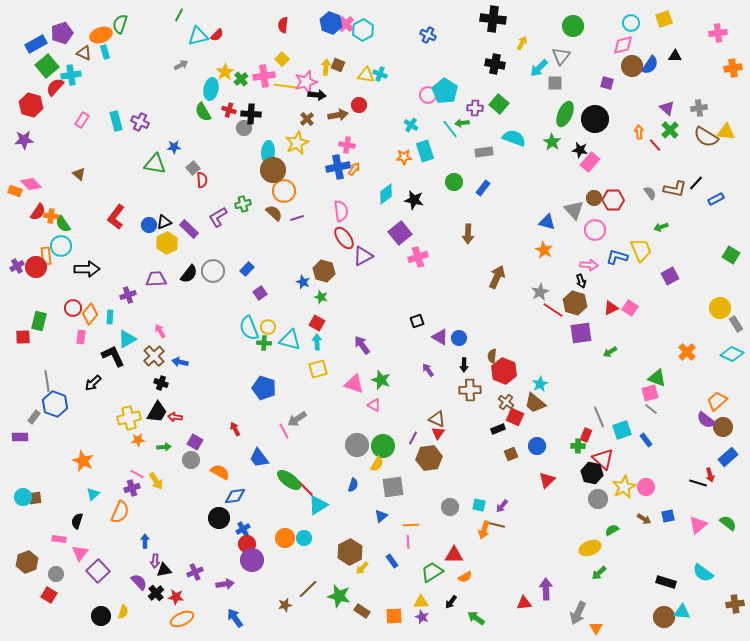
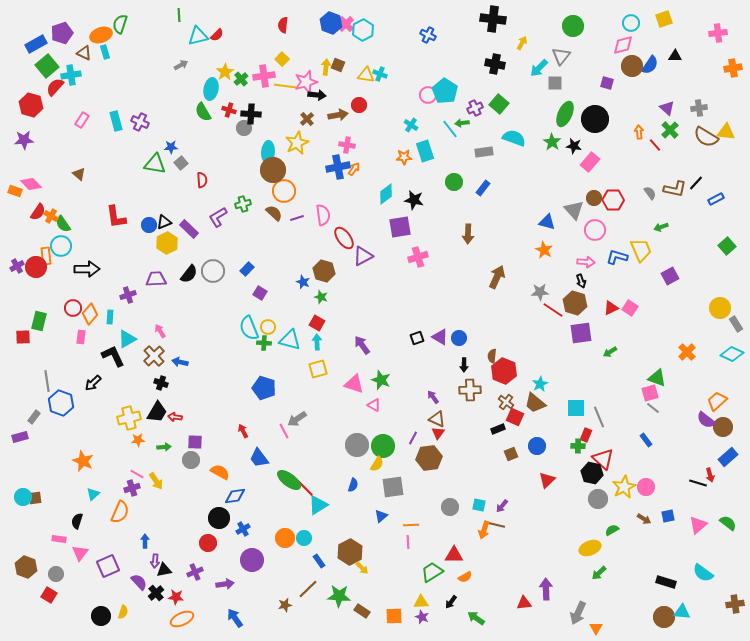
green line at (179, 15): rotated 32 degrees counterclockwise
purple cross at (475, 108): rotated 28 degrees counterclockwise
blue star at (174, 147): moved 3 px left
black star at (580, 150): moved 6 px left, 4 px up
gray square at (193, 168): moved 12 px left, 5 px up
pink semicircle at (341, 211): moved 18 px left, 4 px down
orange cross at (51, 216): rotated 24 degrees clockwise
red L-shape at (116, 217): rotated 45 degrees counterclockwise
purple square at (400, 233): moved 6 px up; rotated 30 degrees clockwise
green square at (731, 255): moved 4 px left, 9 px up; rotated 18 degrees clockwise
pink arrow at (589, 265): moved 3 px left, 3 px up
gray star at (540, 292): rotated 24 degrees clockwise
purple square at (260, 293): rotated 24 degrees counterclockwise
black square at (417, 321): moved 17 px down
purple arrow at (428, 370): moved 5 px right, 27 px down
blue hexagon at (55, 404): moved 6 px right, 1 px up
gray line at (651, 409): moved 2 px right, 1 px up
red arrow at (235, 429): moved 8 px right, 2 px down
cyan square at (622, 430): moved 46 px left, 22 px up; rotated 18 degrees clockwise
purple rectangle at (20, 437): rotated 14 degrees counterclockwise
purple square at (195, 442): rotated 28 degrees counterclockwise
red circle at (247, 544): moved 39 px left, 1 px up
blue rectangle at (392, 561): moved 73 px left
brown hexagon at (27, 562): moved 1 px left, 5 px down; rotated 20 degrees counterclockwise
yellow arrow at (362, 568): rotated 88 degrees counterclockwise
purple square at (98, 571): moved 10 px right, 5 px up; rotated 20 degrees clockwise
green star at (339, 596): rotated 10 degrees counterclockwise
